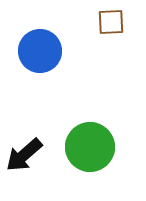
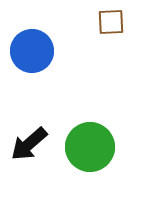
blue circle: moved 8 px left
black arrow: moved 5 px right, 11 px up
